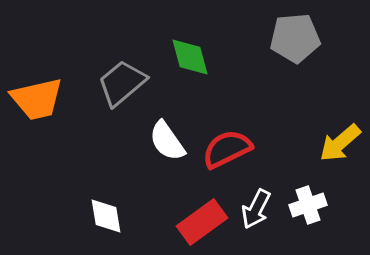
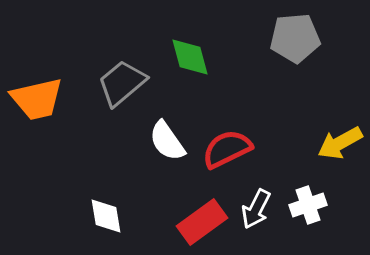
yellow arrow: rotated 12 degrees clockwise
